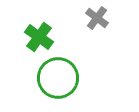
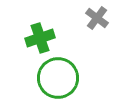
green cross: moved 1 px right, 1 px down; rotated 36 degrees clockwise
